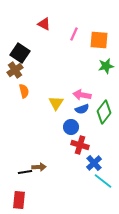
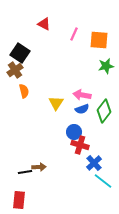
green diamond: moved 1 px up
blue circle: moved 3 px right, 5 px down
